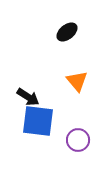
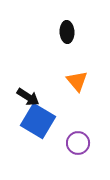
black ellipse: rotated 55 degrees counterclockwise
blue square: rotated 24 degrees clockwise
purple circle: moved 3 px down
